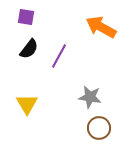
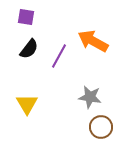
orange arrow: moved 8 px left, 14 px down
brown circle: moved 2 px right, 1 px up
